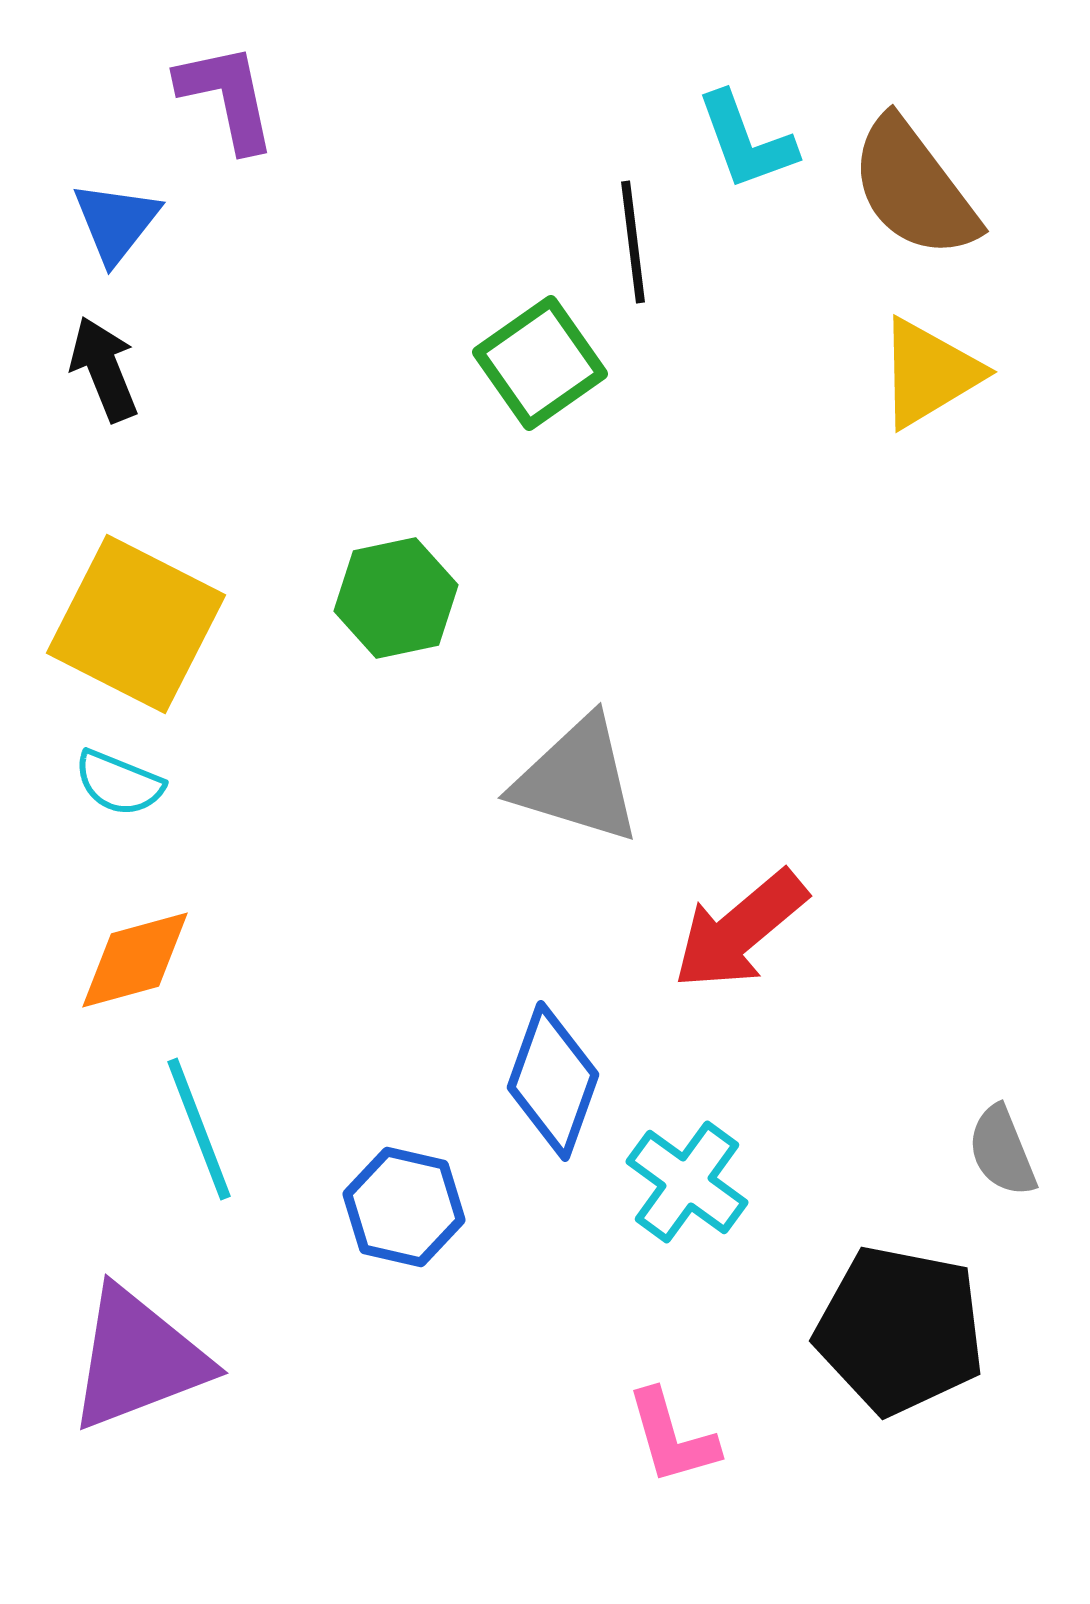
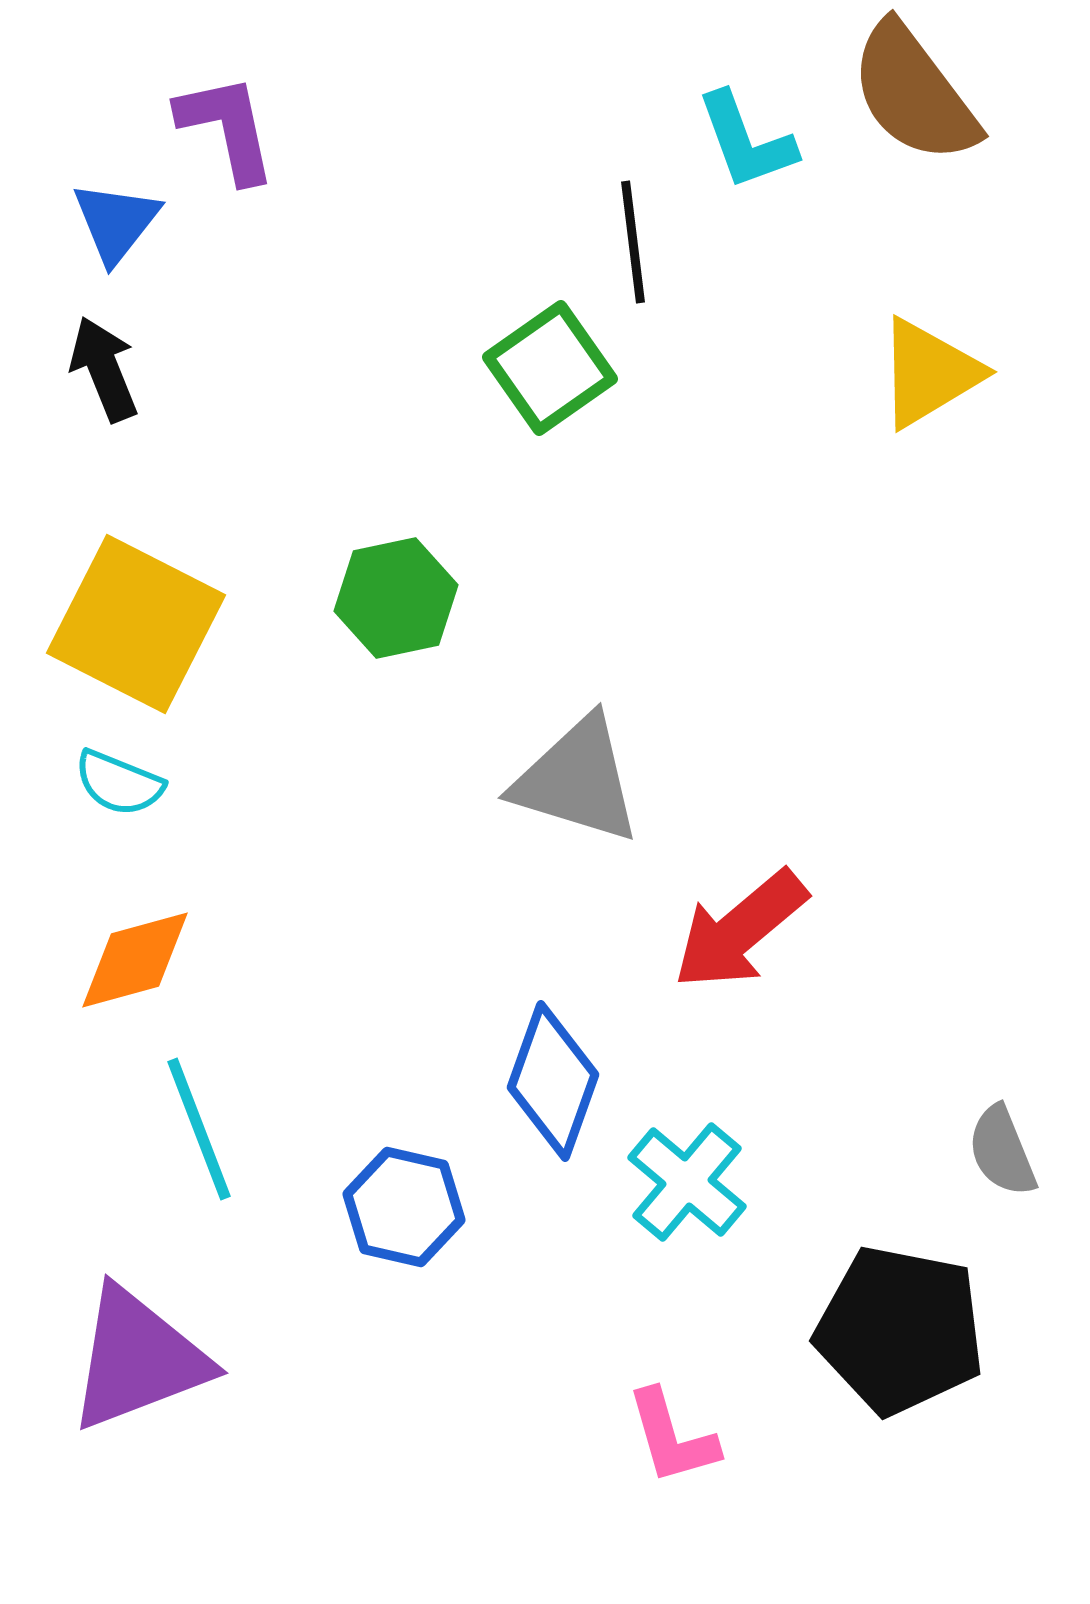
purple L-shape: moved 31 px down
brown semicircle: moved 95 px up
green square: moved 10 px right, 5 px down
cyan cross: rotated 4 degrees clockwise
